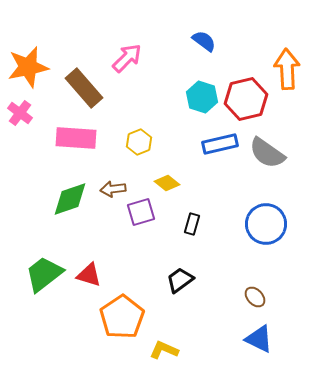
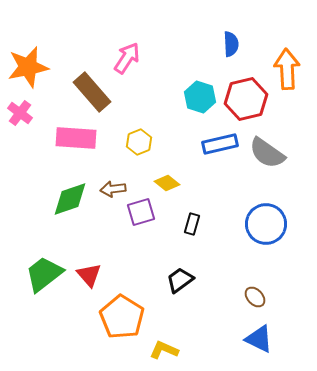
blue semicircle: moved 27 px right, 3 px down; rotated 50 degrees clockwise
pink arrow: rotated 12 degrees counterclockwise
brown rectangle: moved 8 px right, 4 px down
cyan hexagon: moved 2 px left
red triangle: rotated 32 degrees clockwise
orange pentagon: rotated 6 degrees counterclockwise
